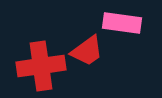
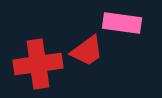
red cross: moved 3 px left, 2 px up
